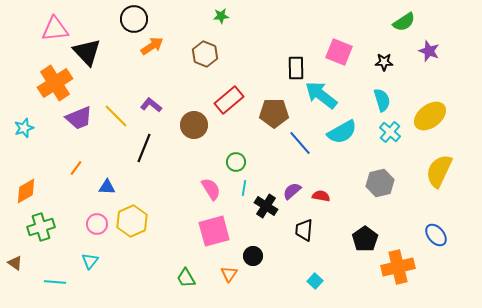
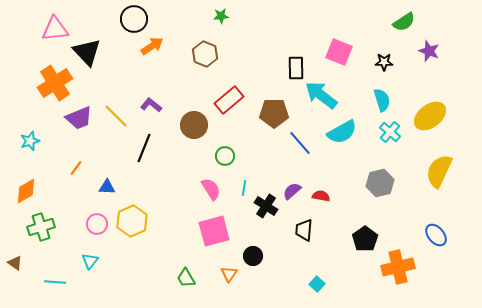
cyan star at (24, 128): moved 6 px right, 13 px down
green circle at (236, 162): moved 11 px left, 6 px up
cyan square at (315, 281): moved 2 px right, 3 px down
